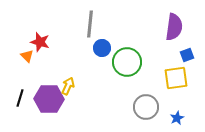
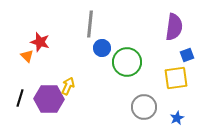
gray circle: moved 2 px left
